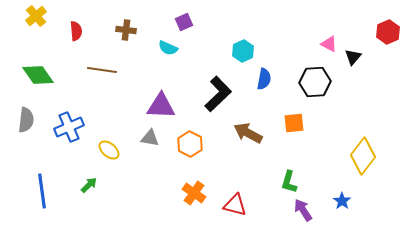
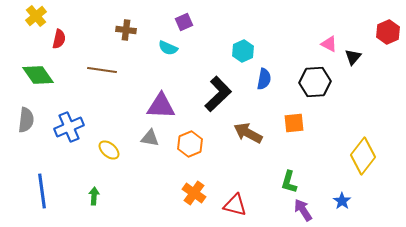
red semicircle: moved 17 px left, 8 px down; rotated 18 degrees clockwise
orange hexagon: rotated 10 degrees clockwise
green arrow: moved 5 px right, 11 px down; rotated 42 degrees counterclockwise
